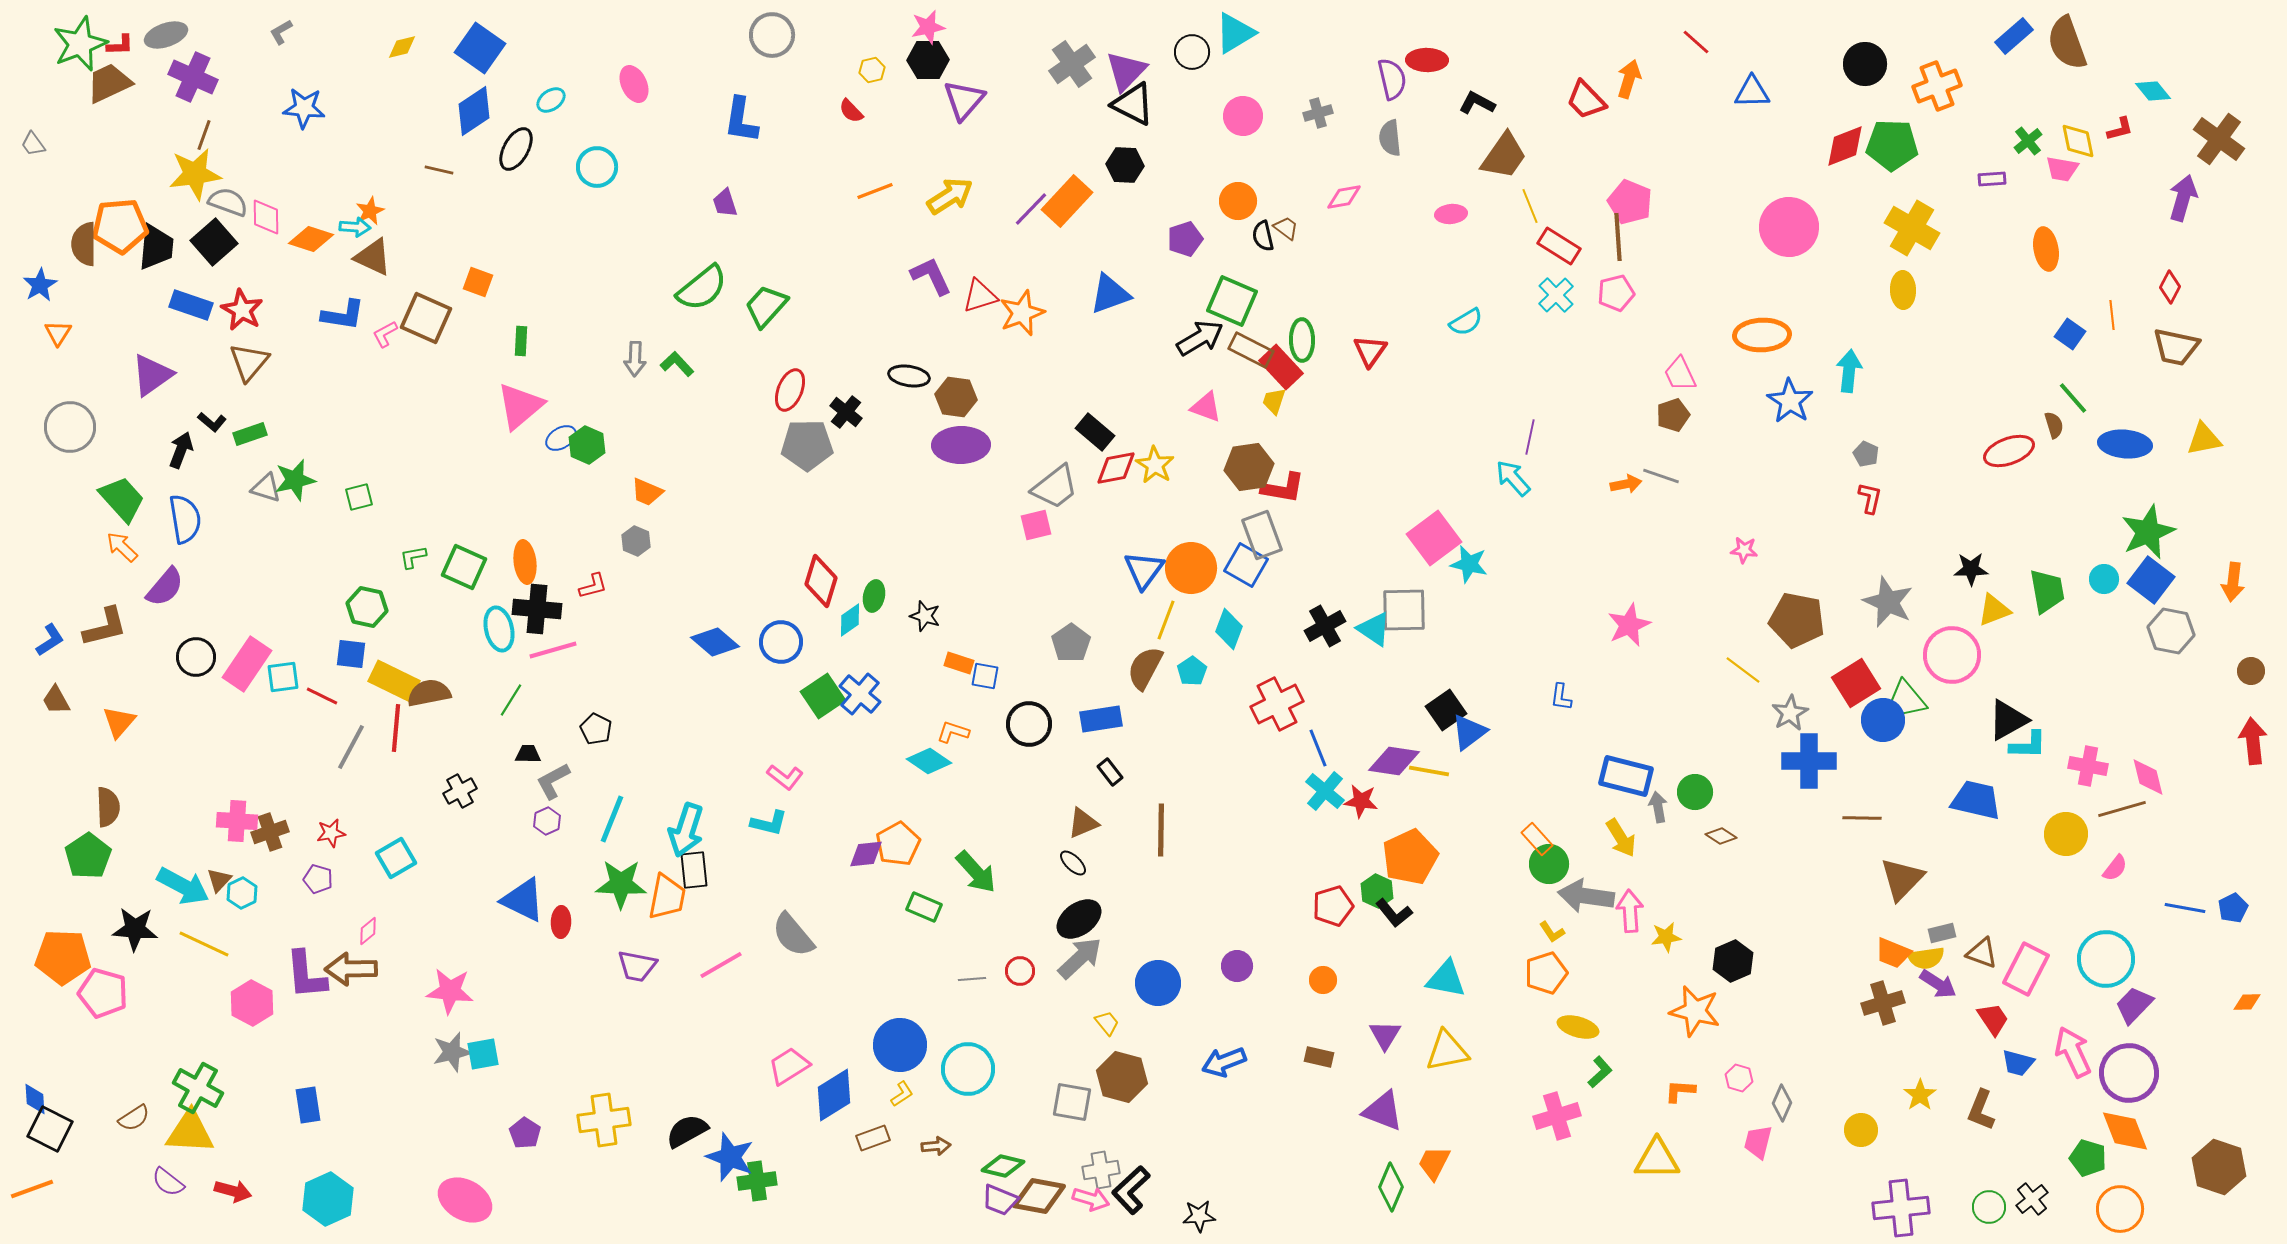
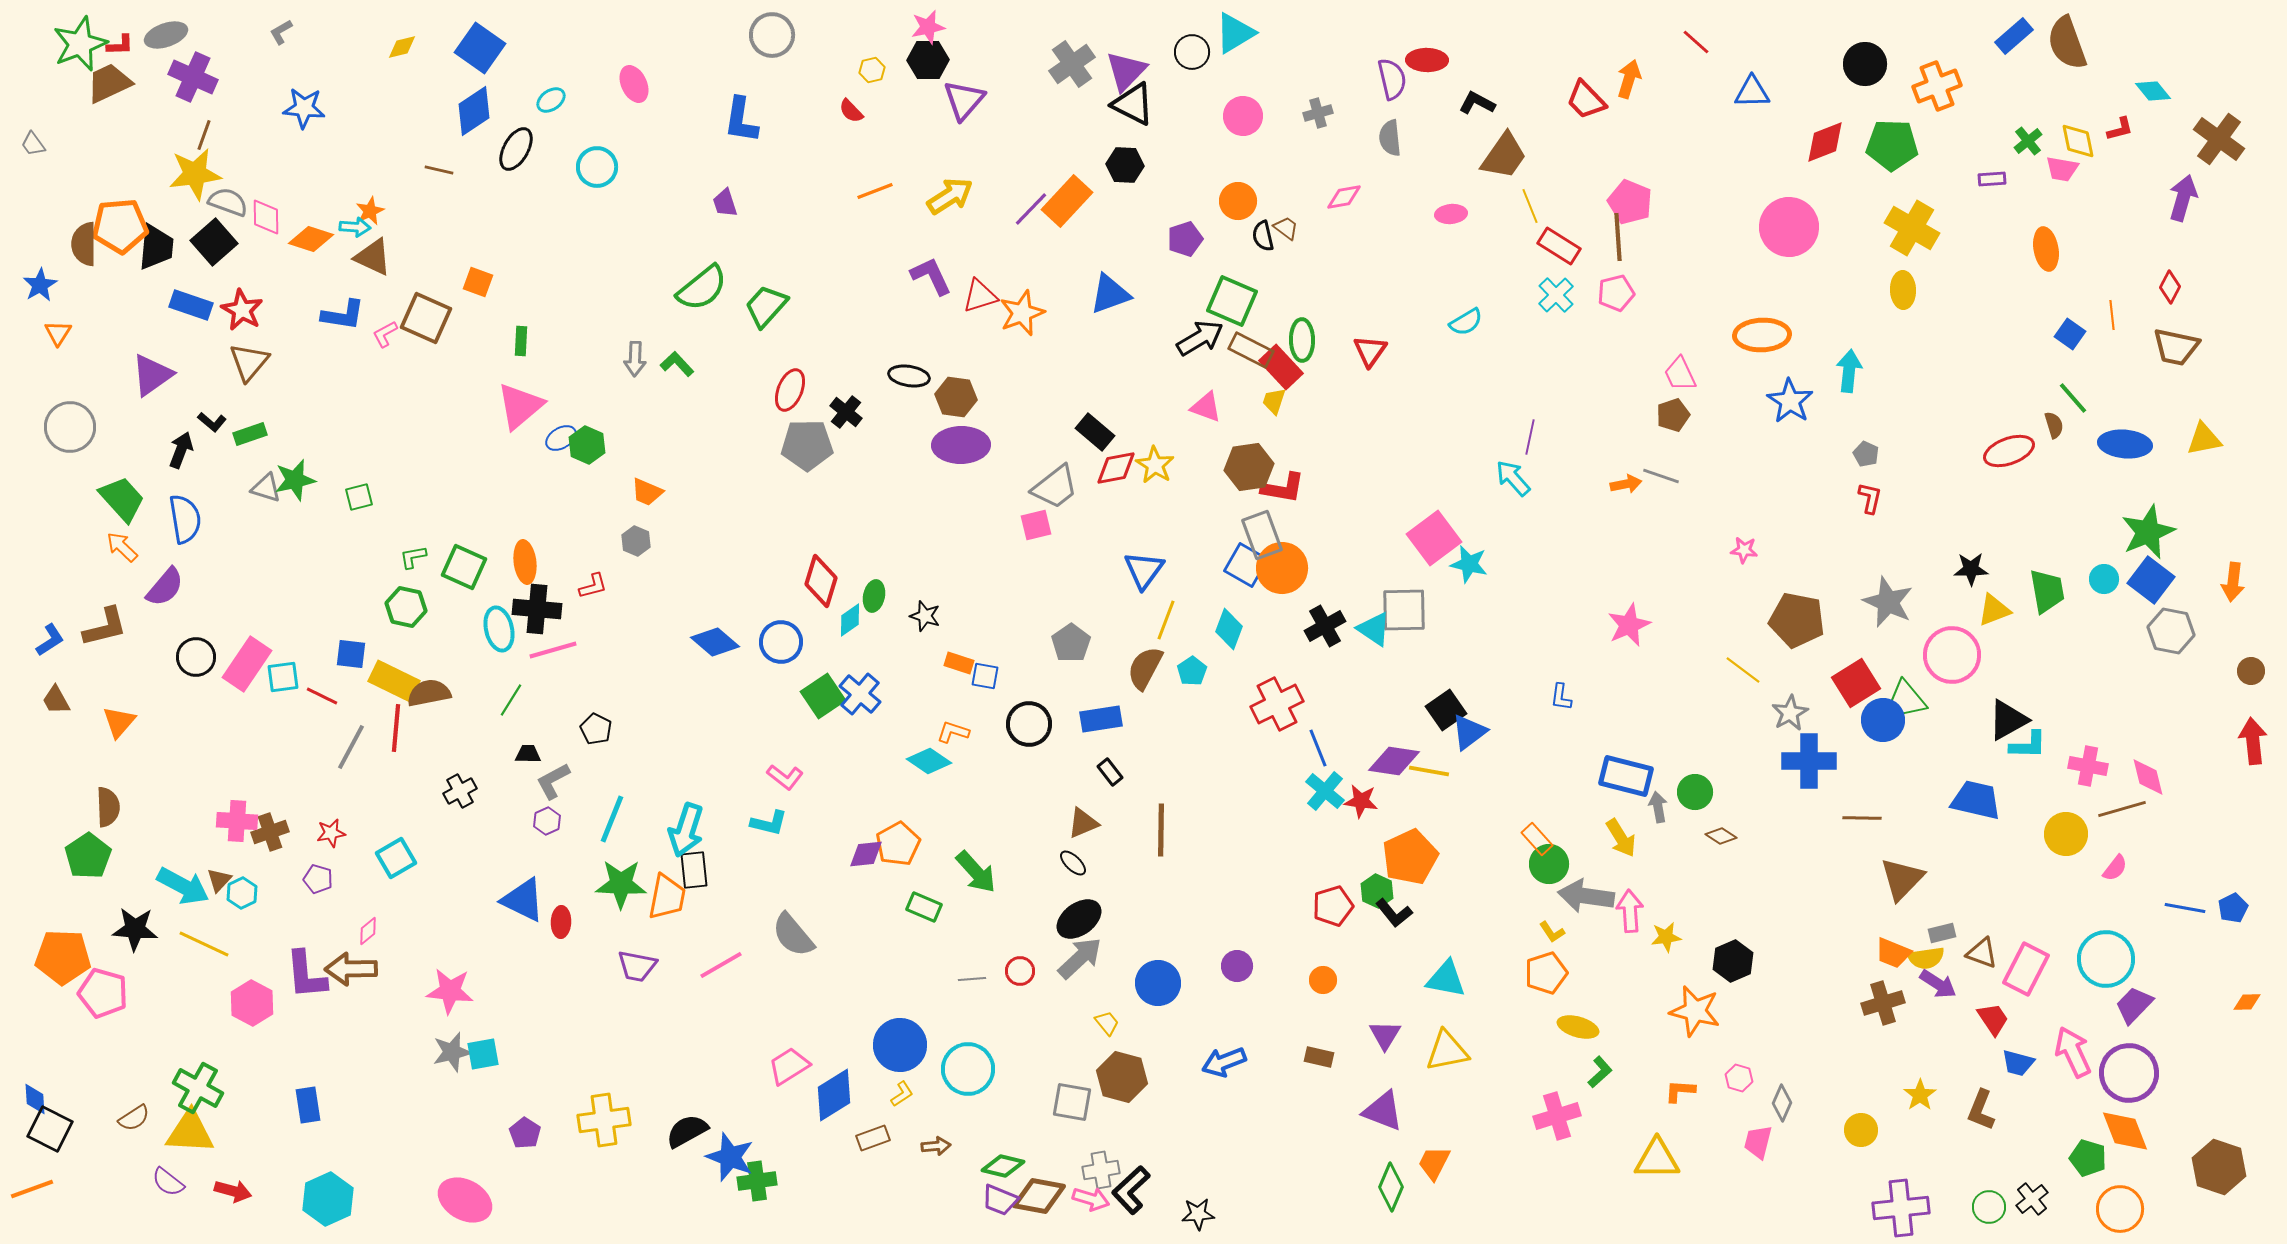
red diamond at (1845, 146): moved 20 px left, 4 px up
orange circle at (1191, 568): moved 91 px right
green hexagon at (367, 607): moved 39 px right
black star at (1199, 1216): moved 1 px left, 2 px up
